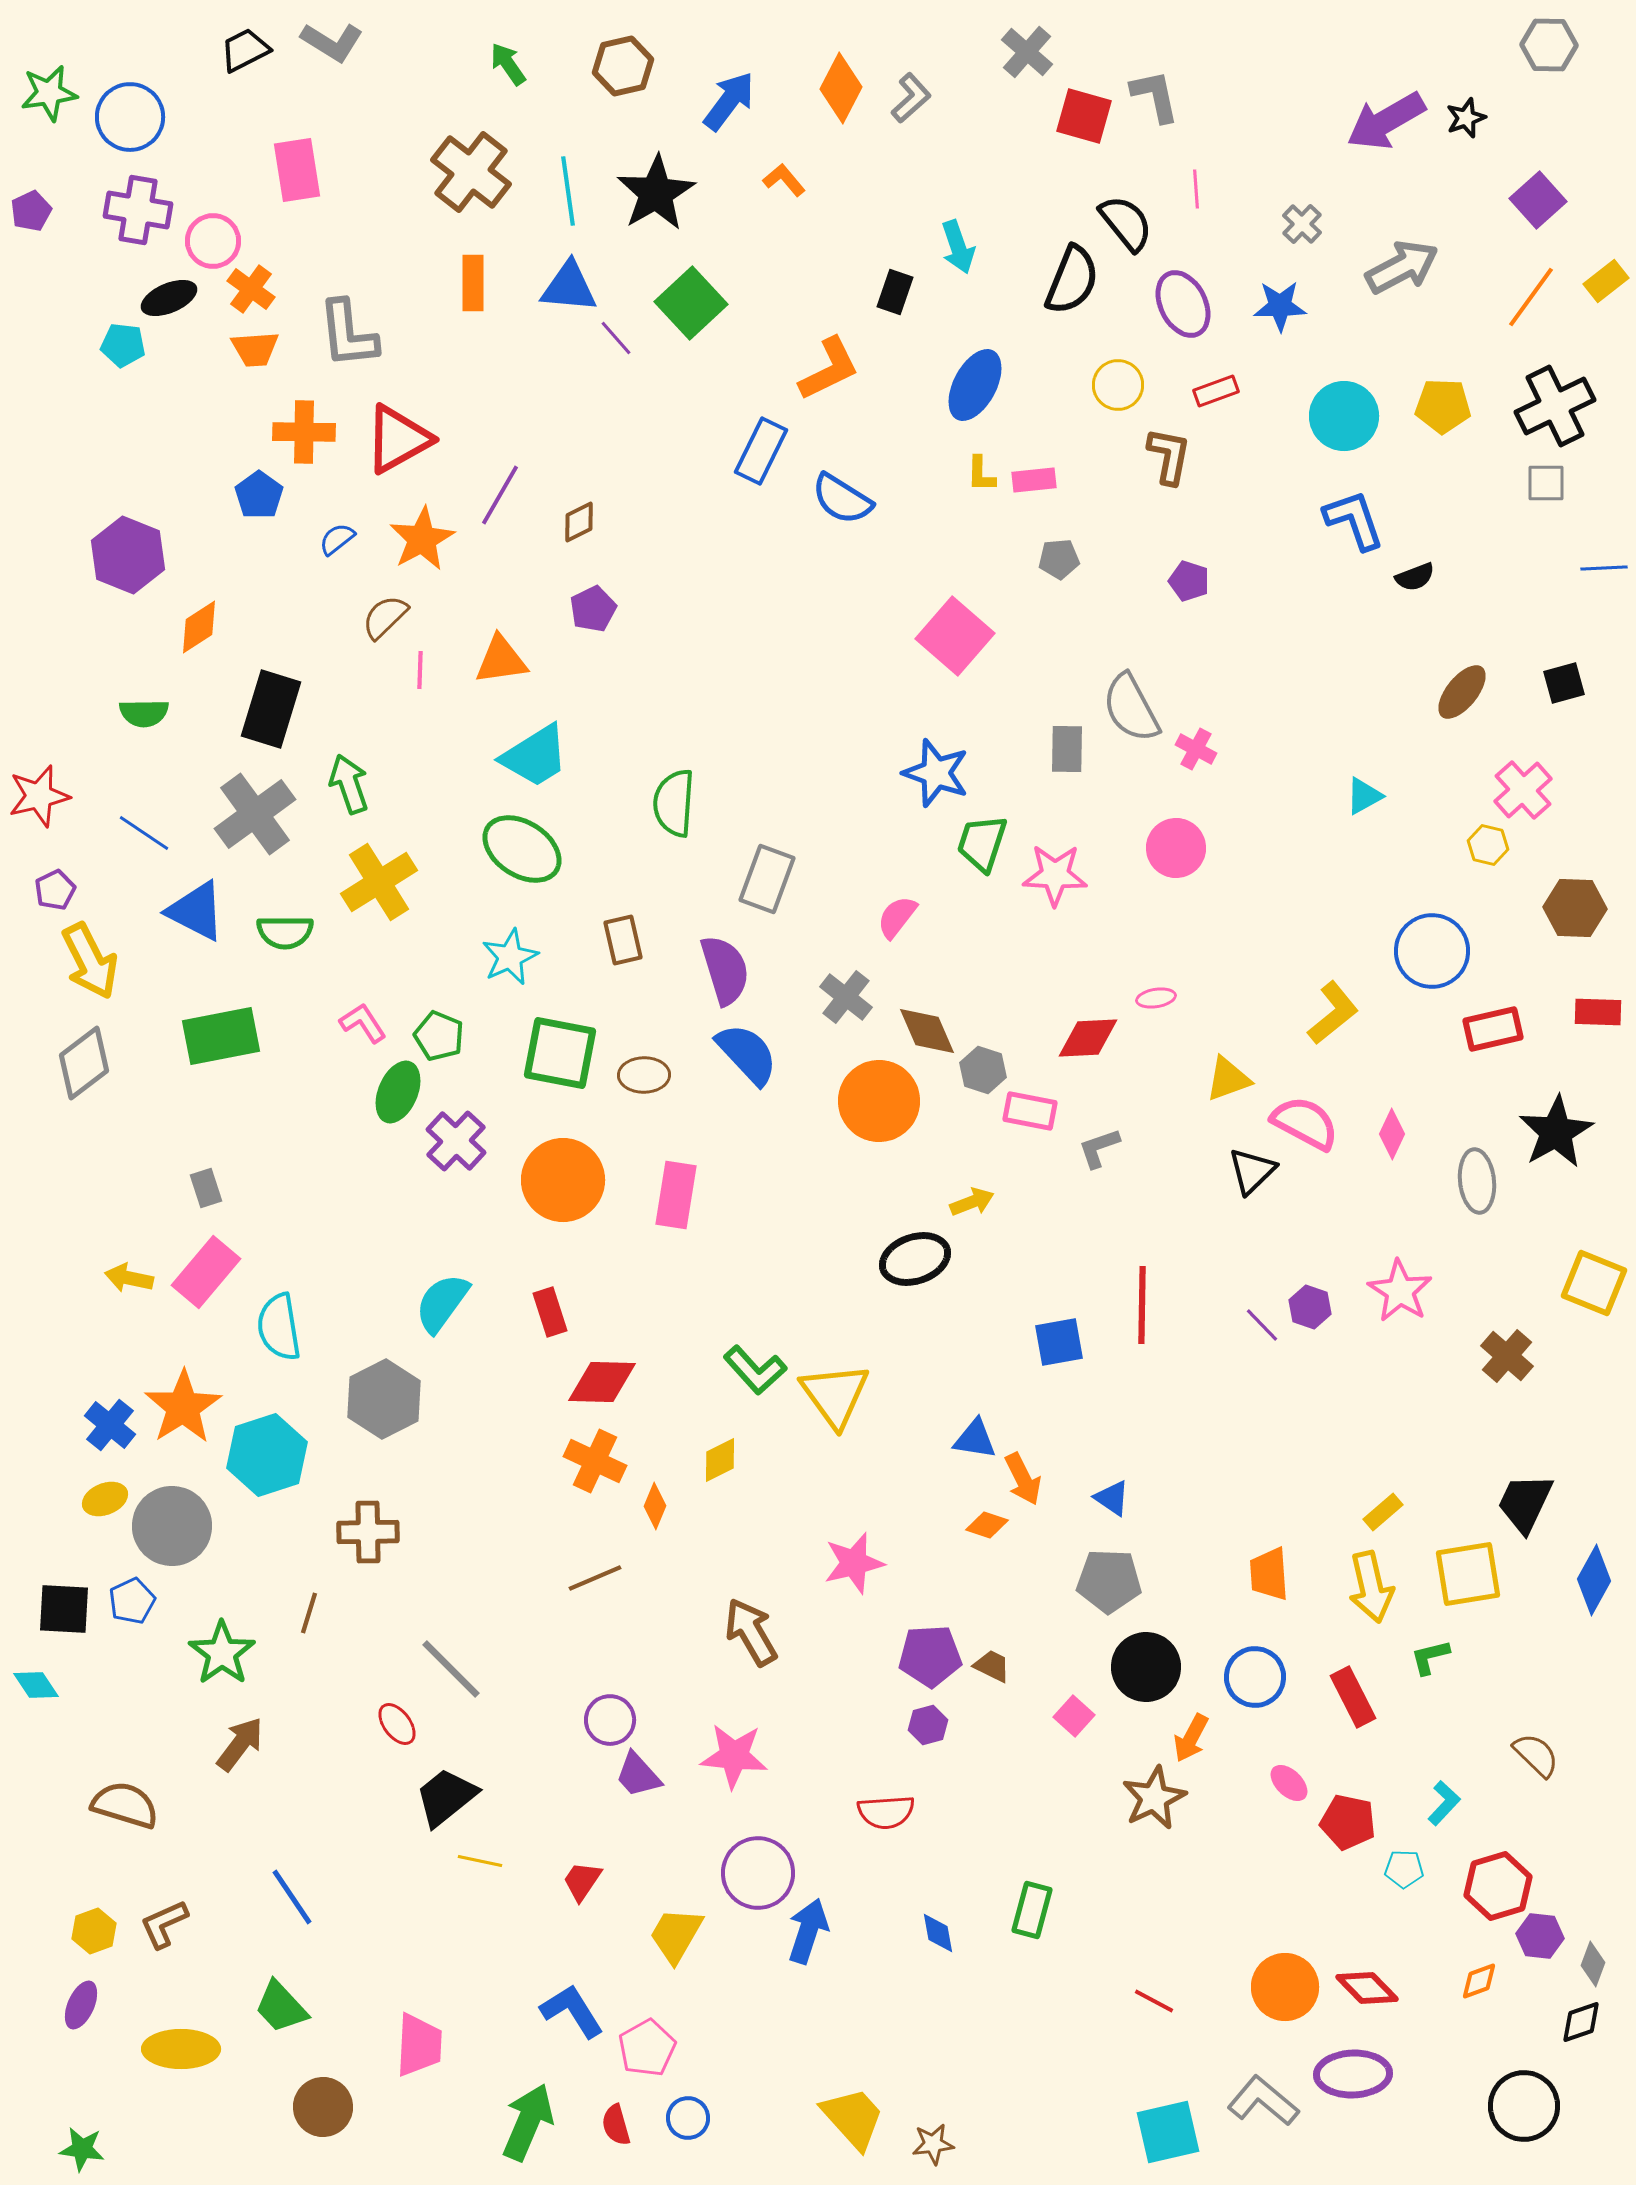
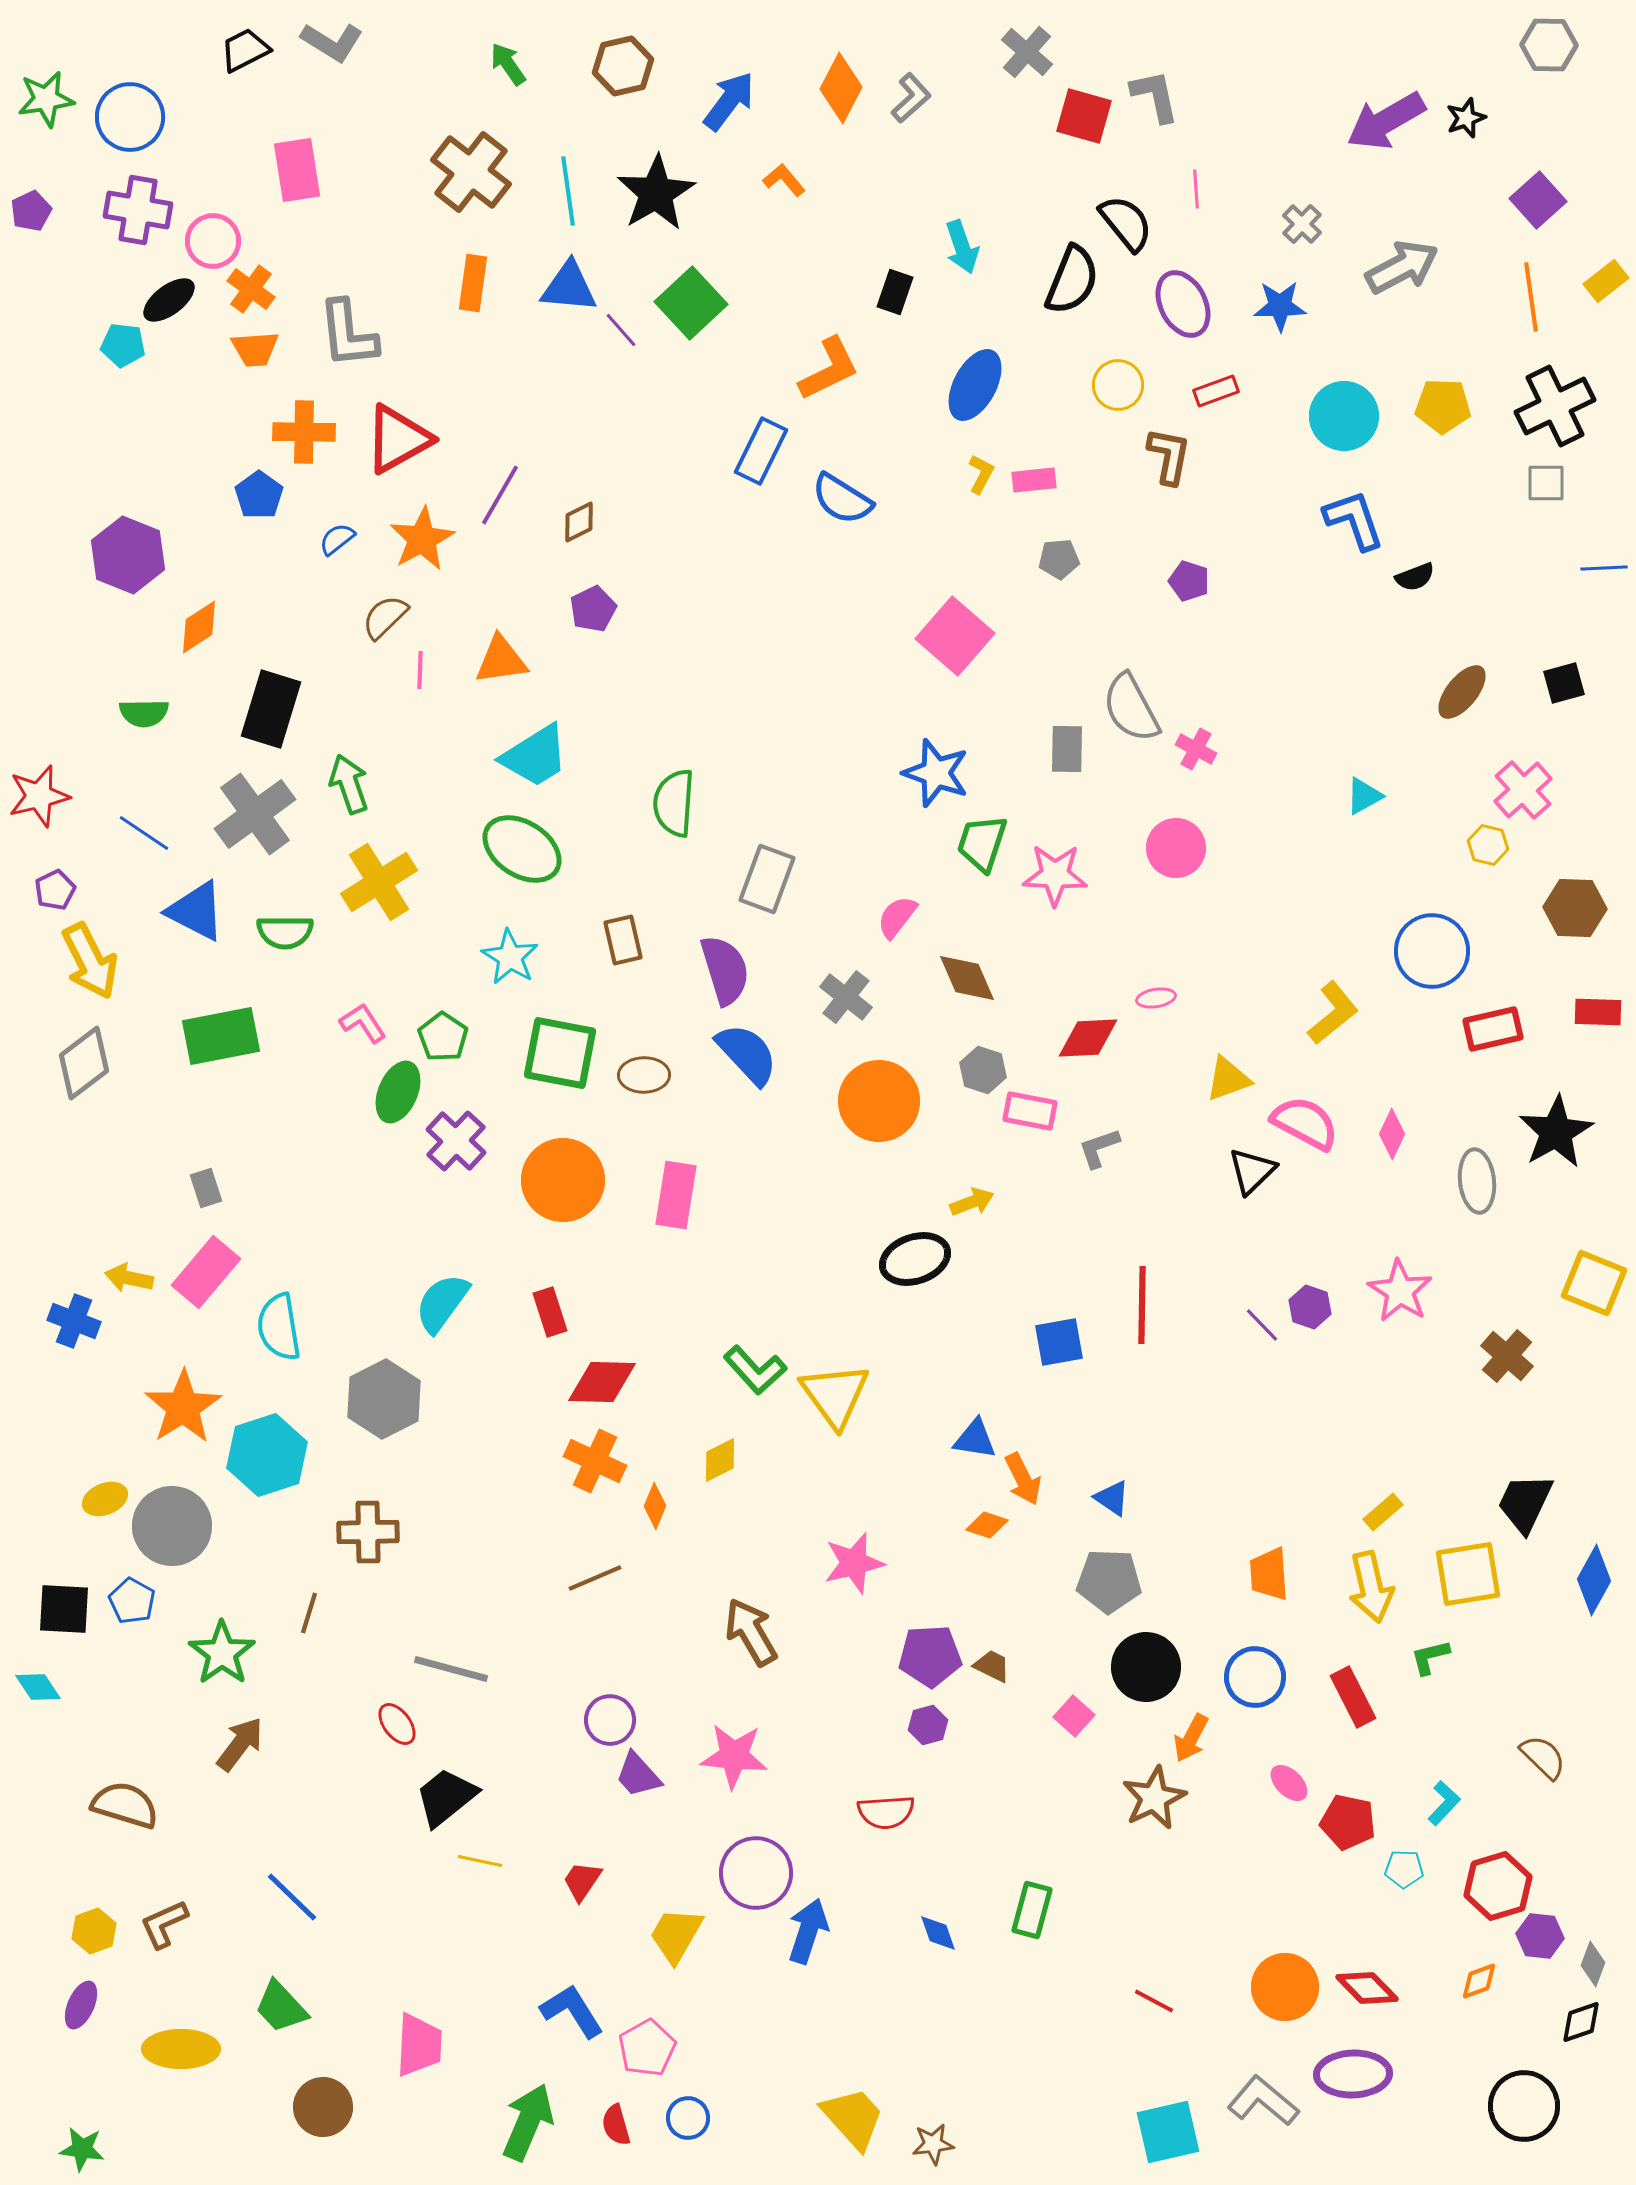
green star at (49, 93): moved 3 px left, 6 px down
cyan arrow at (958, 247): moved 4 px right
orange rectangle at (473, 283): rotated 8 degrees clockwise
orange line at (1531, 297): rotated 44 degrees counterclockwise
black ellipse at (169, 298): moved 2 px down; rotated 14 degrees counterclockwise
purple line at (616, 338): moved 5 px right, 8 px up
yellow L-shape at (981, 474): rotated 153 degrees counterclockwise
cyan star at (510, 957): rotated 16 degrees counterclockwise
brown diamond at (927, 1031): moved 40 px right, 53 px up
green pentagon at (439, 1036): moved 4 px right, 1 px down; rotated 12 degrees clockwise
blue cross at (110, 1425): moved 36 px left, 104 px up; rotated 18 degrees counterclockwise
blue pentagon at (132, 1601): rotated 18 degrees counterclockwise
gray line at (451, 1669): rotated 30 degrees counterclockwise
cyan diamond at (36, 1685): moved 2 px right, 2 px down
brown semicircle at (1536, 1755): moved 7 px right, 2 px down
purple circle at (758, 1873): moved 2 px left
blue line at (292, 1897): rotated 12 degrees counterclockwise
blue diamond at (938, 1933): rotated 9 degrees counterclockwise
